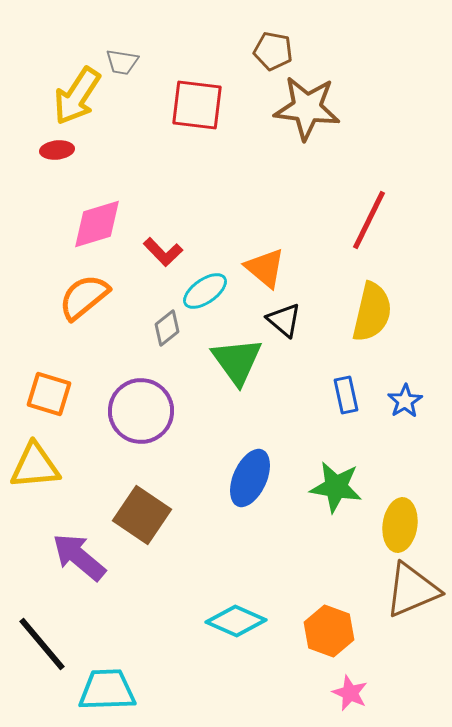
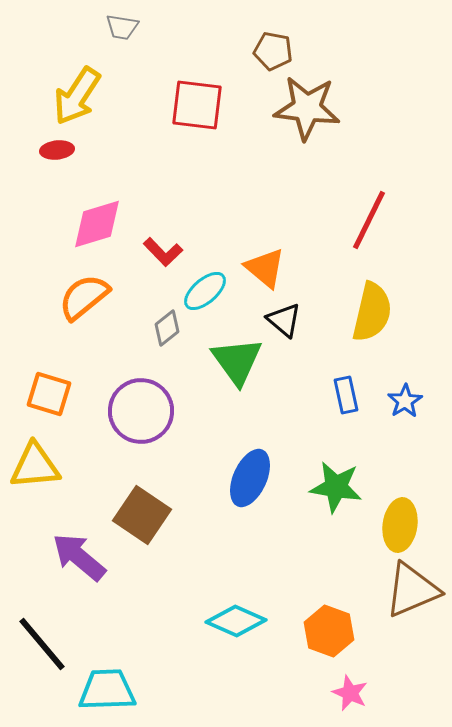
gray trapezoid: moved 35 px up
cyan ellipse: rotated 6 degrees counterclockwise
